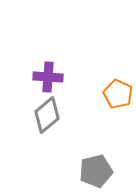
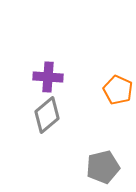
orange pentagon: moved 4 px up
gray pentagon: moved 7 px right, 4 px up
